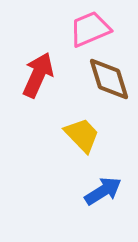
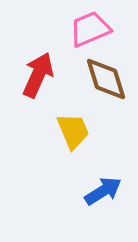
brown diamond: moved 3 px left
yellow trapezoid: moved 9 px left, 4 px up; rotated 21 degrees clockwise
